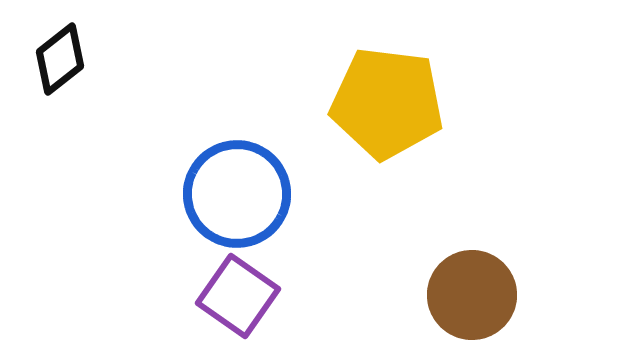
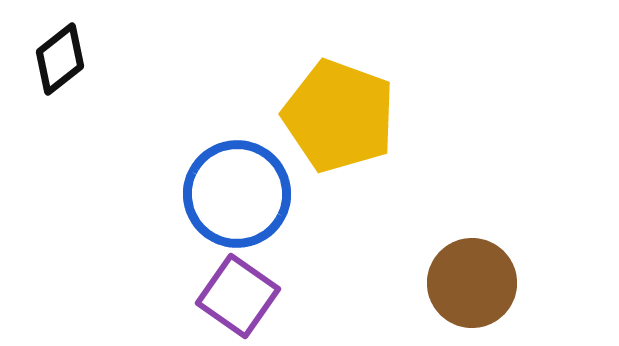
yellow pentagon: moved 48 px left, 13 px down; rotated 13 degrees clockwise
brown circle: moved 12 px up
